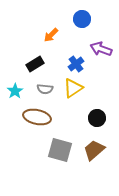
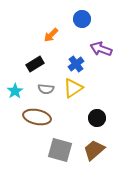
gray semicircle: moved 1 px right
